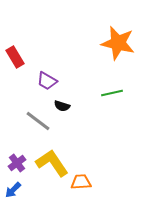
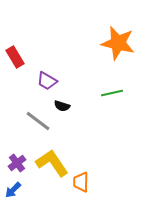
orange trapezoid: rotated 85 degrees counterclockwise
